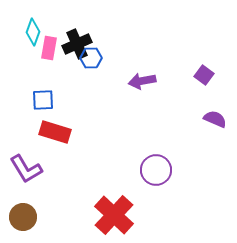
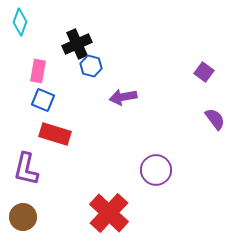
cyan diamond: moved 13 px left, 10 px up
pink rectangle: moved 11 px left, 23 px down
blue hexagon: moved 8 px down; rotated 15 degrees clockwise
purple square: moved 3 px up
purple arrow: moved 19 px left, 16 px down
blue square: rotated 25 degrees clockwise
purple semicircle: rotated 30 degrees clockwise
red rectangle: moved 2 px down
purple L-shape: rotated 44 degrees clockwise
red cross: moved 5 px left, 2 px up
